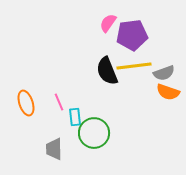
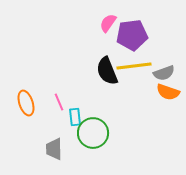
green circle: moved 1 px left
